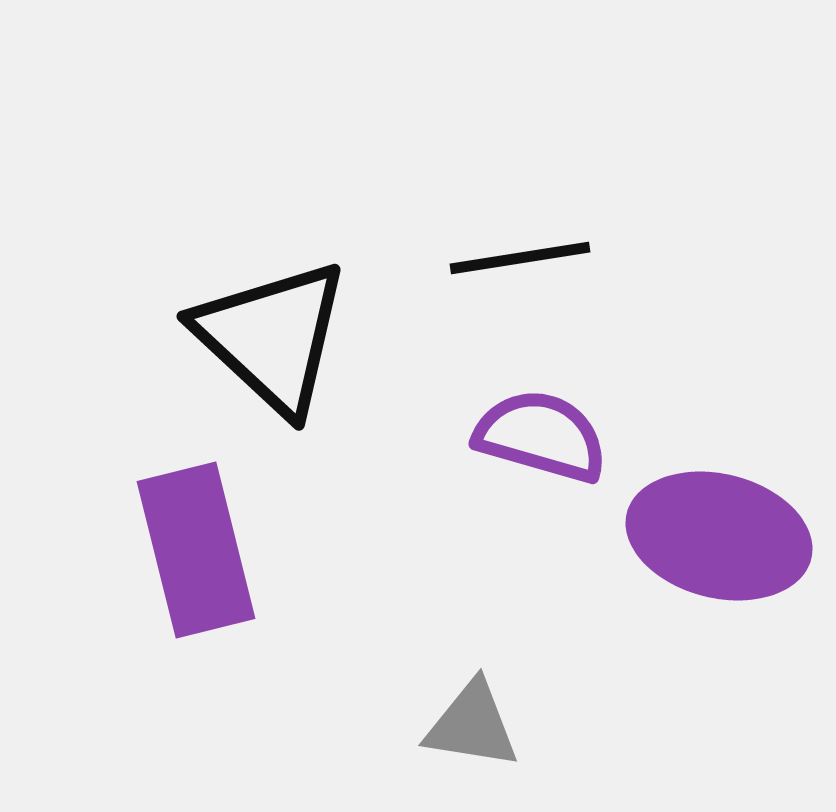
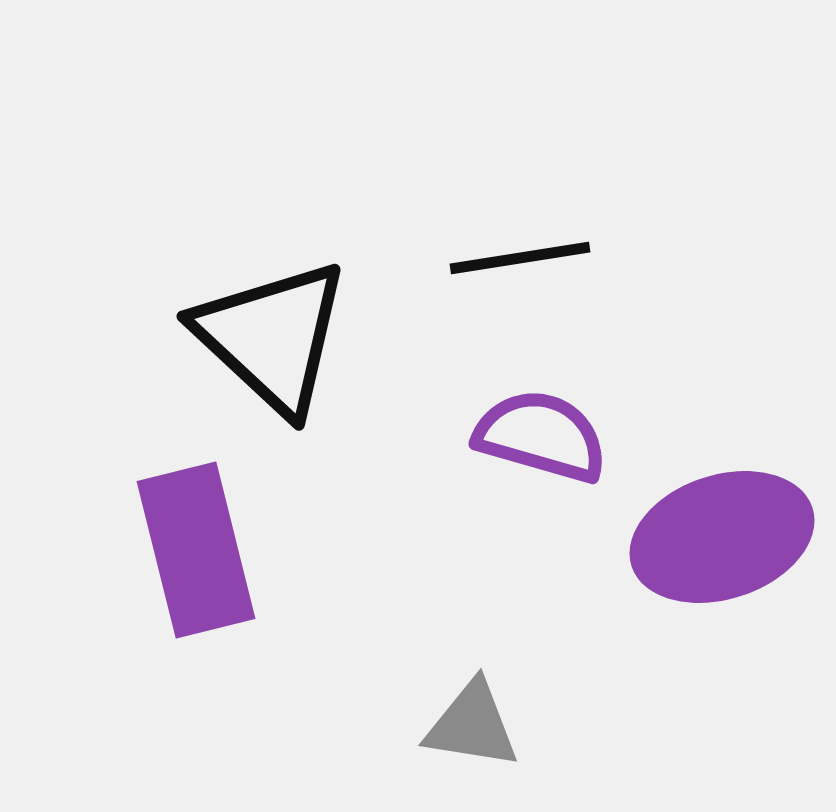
purple ellipse: moved 3 px right, 1 px down; rotated 32 degrees counterclockwise
